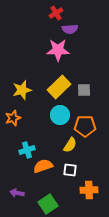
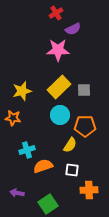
purple semicircle: moved 3 px right; rotated 21 degrees counterclockwise
yellow star: moved 1 px down
orange star: rotated 28 degrees clockwise
white square: moved 2 px right
